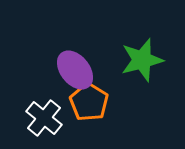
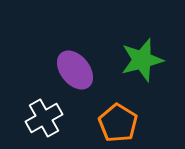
orange pentagon: moved 29 px right, 21 px down
white cross: rotated 21 degrees clockwise
